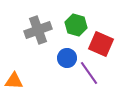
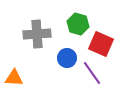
green hexagon: moved 2 px right, 1 px up
gray cross: moved 1 px left, 4 px down; rotated 16 degrees clockwise
purple line: moved 3 px right
orange triangle: moved 3 px up
